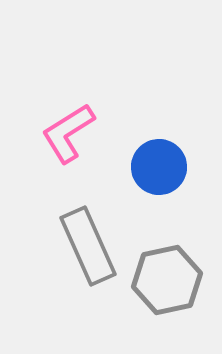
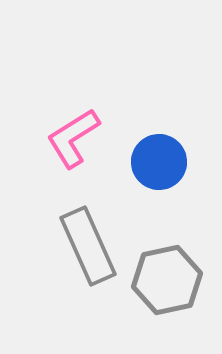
pink L-shape: moved 5 px right, 5 px down
blue circle: moved 5 px up
